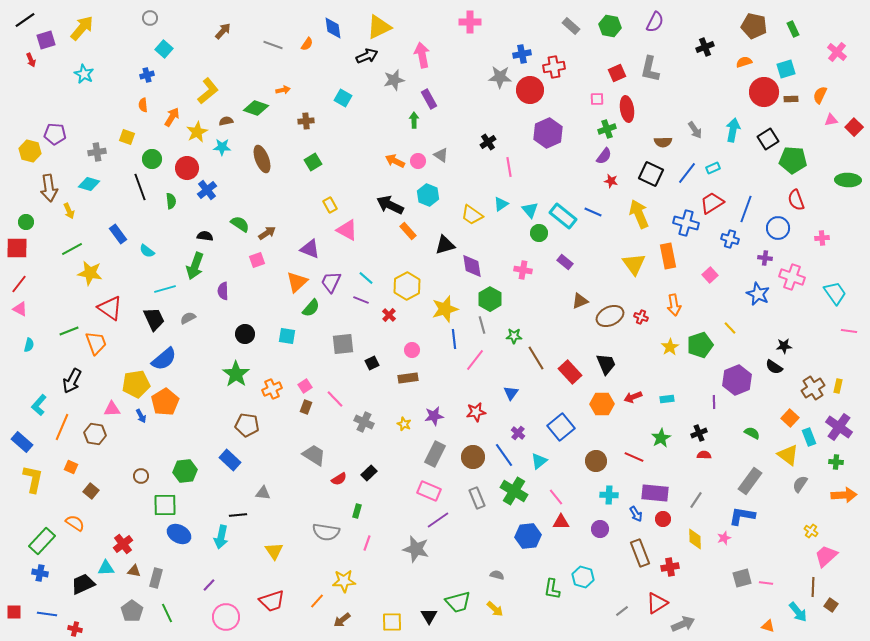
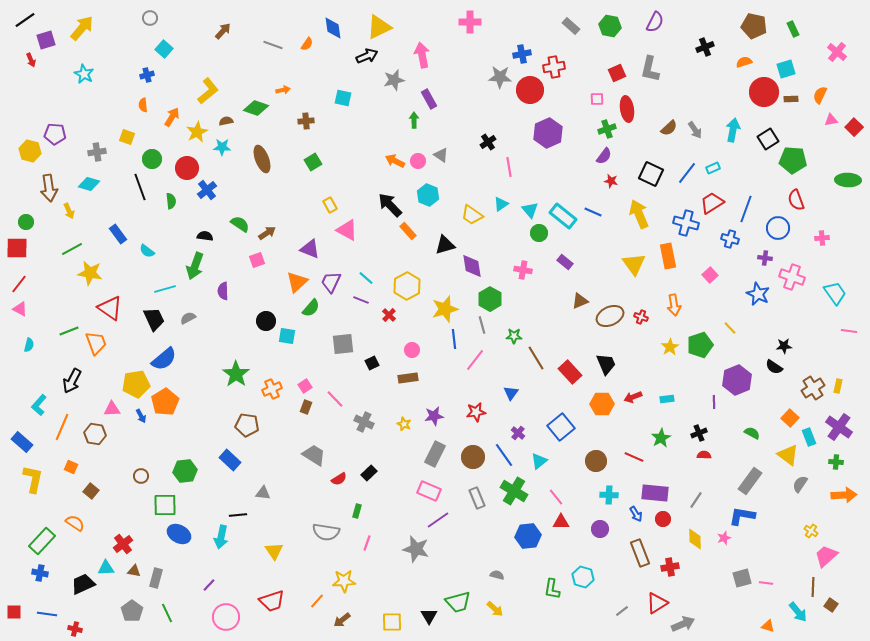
cyan square at (343, 98): rotated 18 degrees counterclockwise
brown semicircle at (663, 142): moved 6 px right, 14 px up; rotated 42 degrees counterclockwise
black arrow at (390, 205): rotated 20 degrees clockwise
black circle at (245, 334): moved 21 px right, 13 px up
